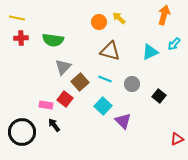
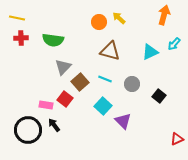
black circle: moved 6 px right, 2 px up
